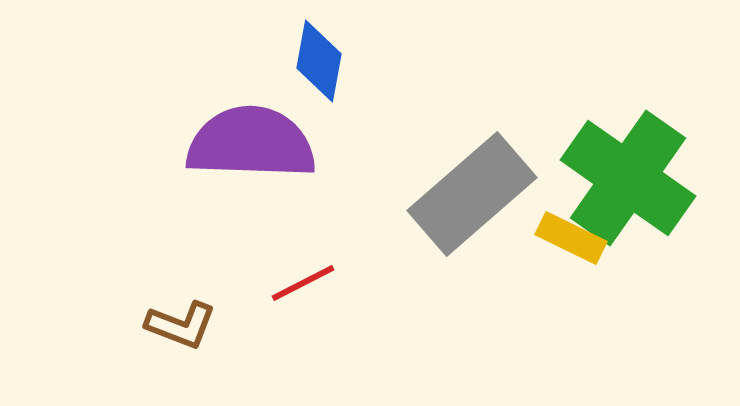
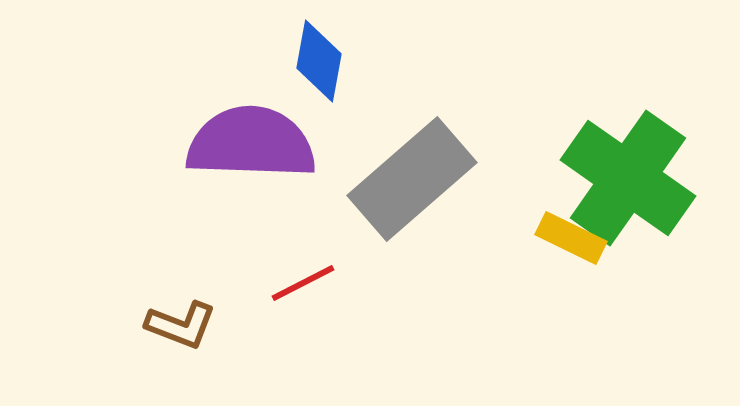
gray rectangle: moved 60 px left, 15 px up
